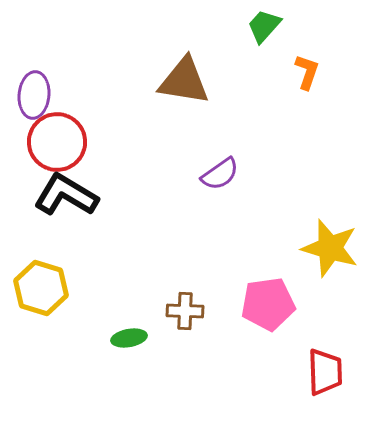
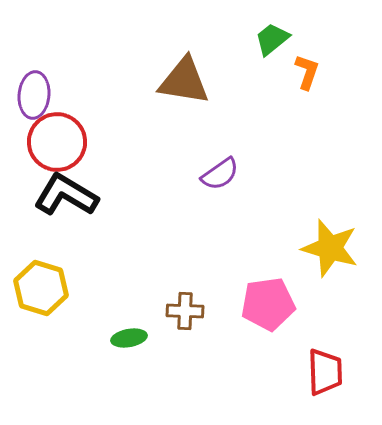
green trapezoid: moved 8 px right, 13 px down; rotated 9 degrees clockwise
